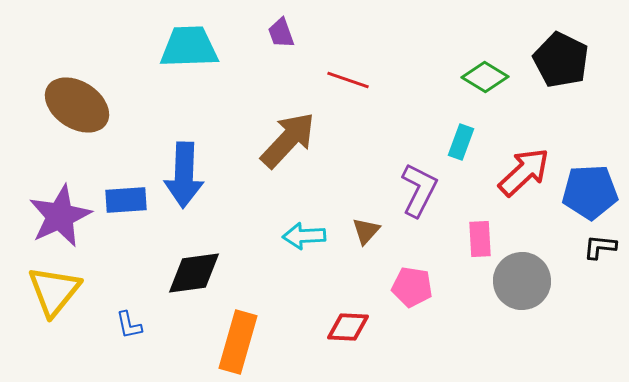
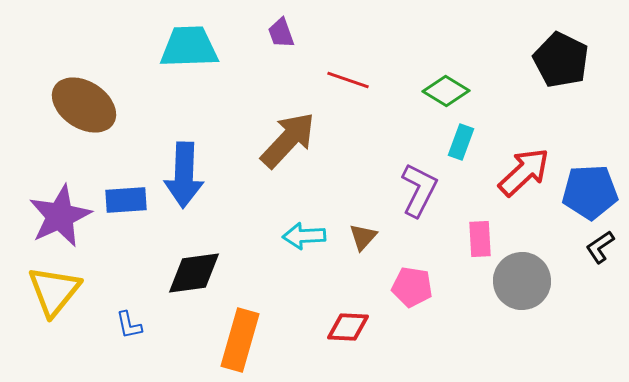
green diamond: moved 39 px left, 14 px down
brown ellipse: moved 7 px right
brown triangle: moved 3 px left, 6 px down
black L-shape: rotated 40 degrees counterclockwise
orange rectangle: moved 2 px right, 2 px up
